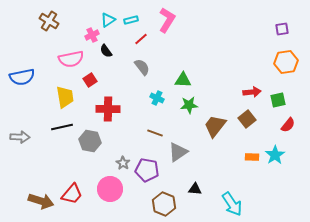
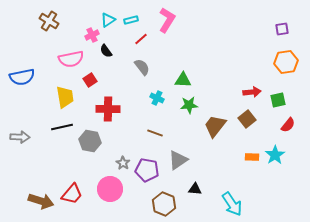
gray triangle: moved 8 px down
